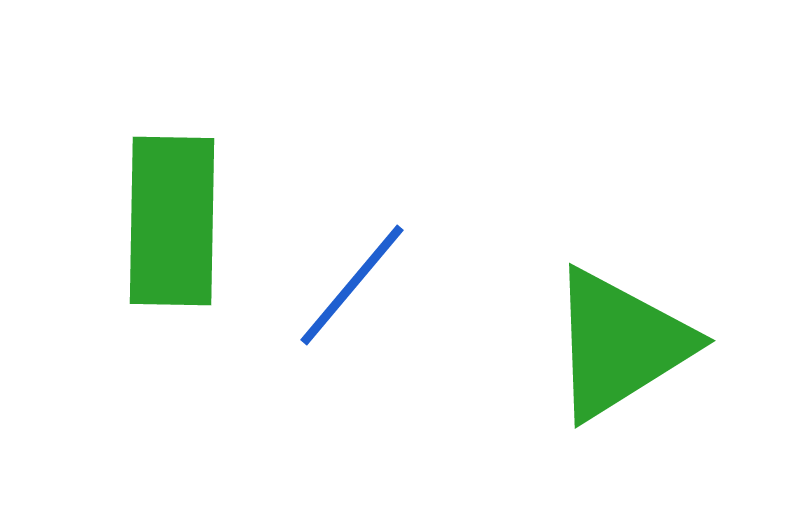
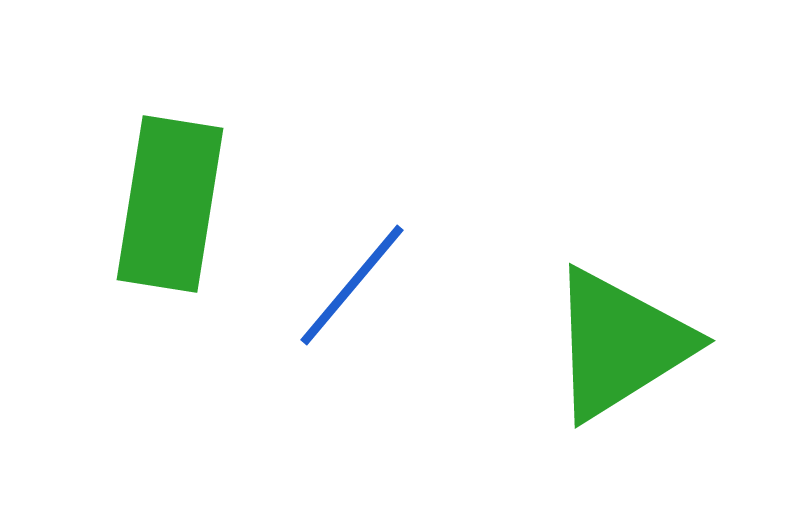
green rectangle: moved 2 px left, 17 px up; rotated 8 degrees clockwise
